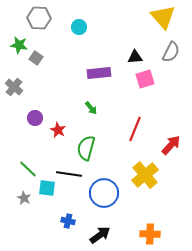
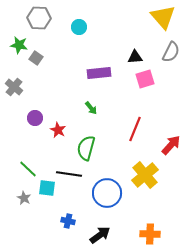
blue circle: moved 3 px right
